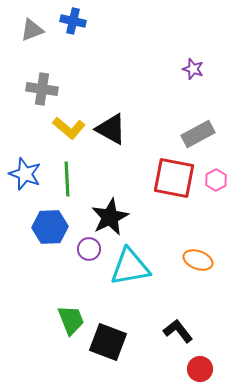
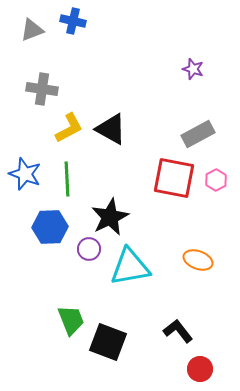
yellow L-shape: rotated 68 degrees counterclockwise
